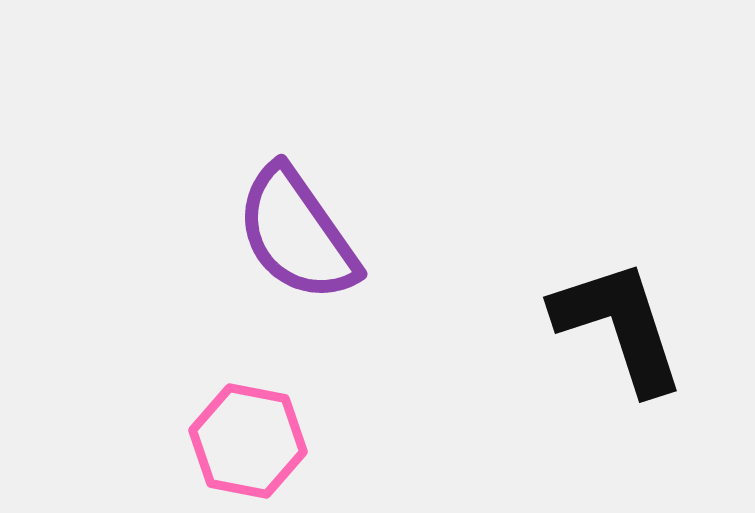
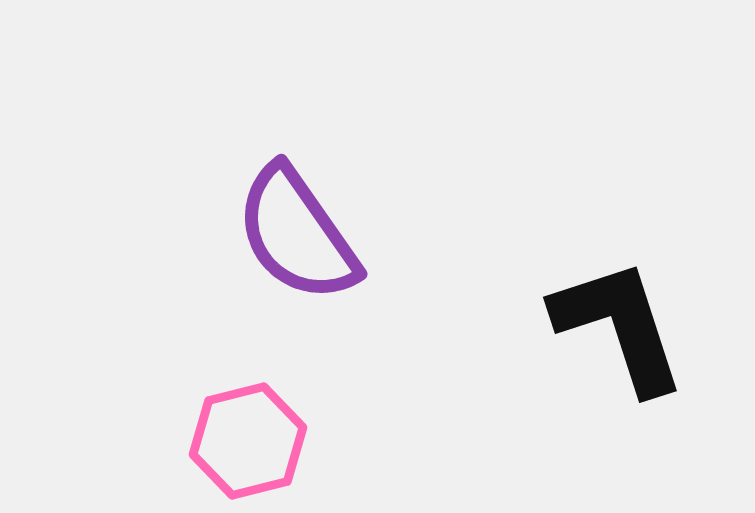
pink hexagon: rotated 25 degrees counterclockwise
